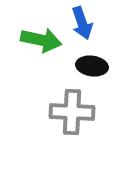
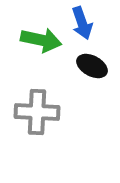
black ellipse: rotated 20 degrees clockwise
gray cross: moved 35 px left
